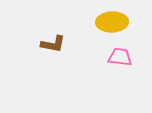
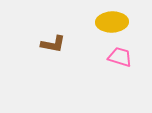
pink trapezoid: rotated 10 degrees clockwise
